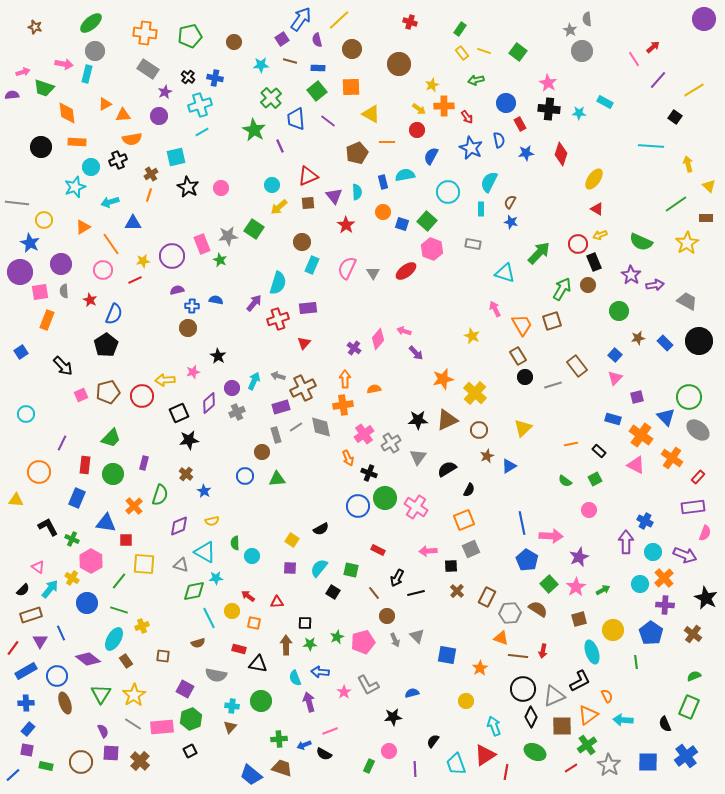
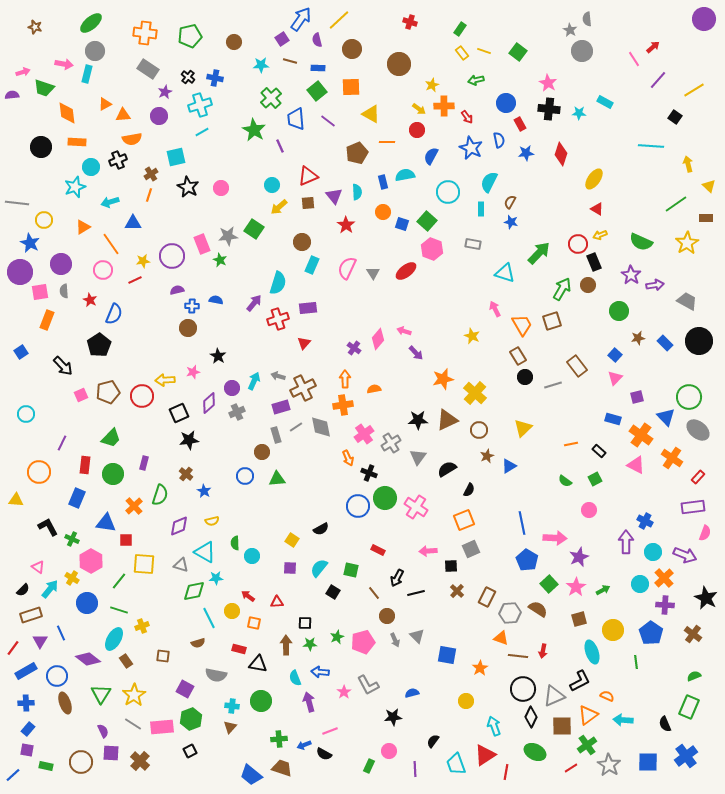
black pentagon at (106, 345): moved 7 px left
pink arrow at (551, 536): moved 4 px right, 2 px down
orange semicircle at (607, 696): rotated 40 degrees counterclockwise
